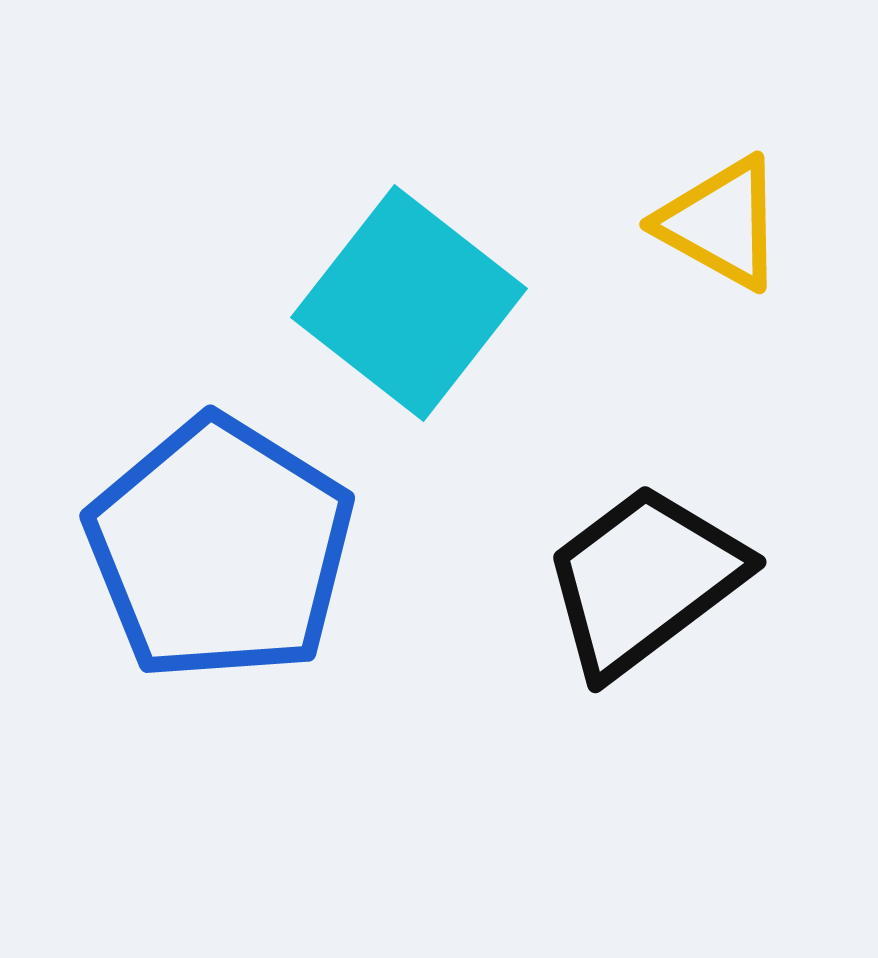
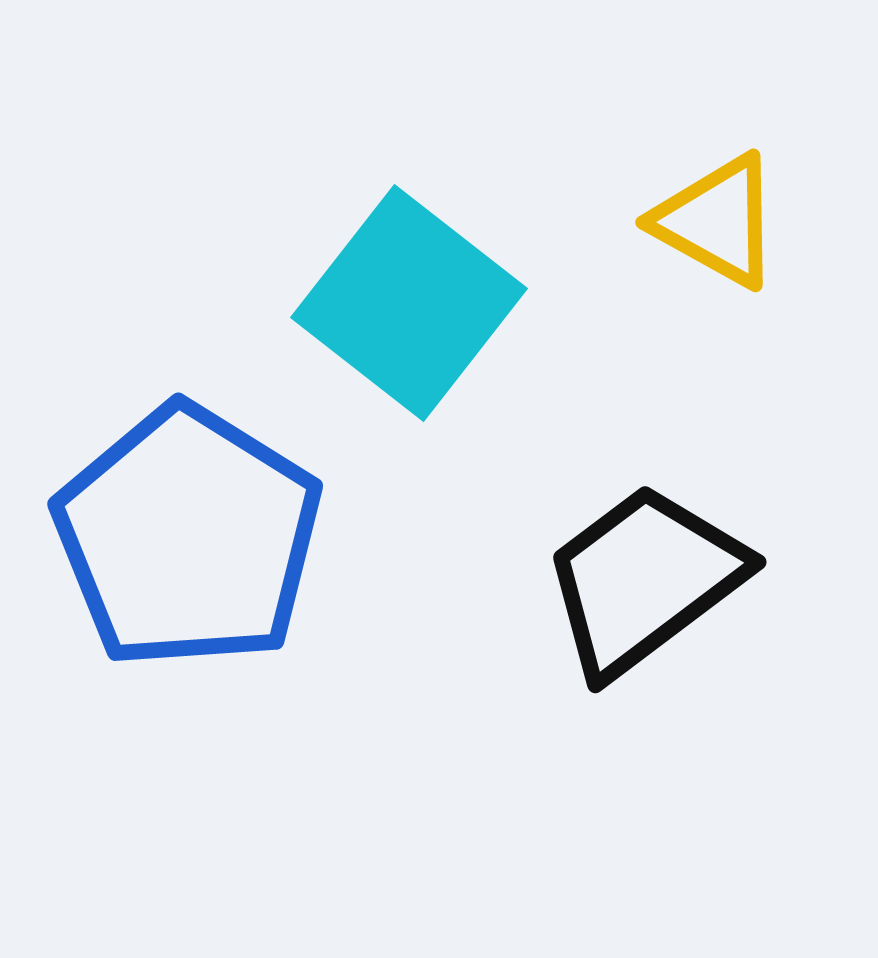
yellow triangle: moved 4 px left, 2 px up
blue pentagon: moved 32 px left, 12 px up
